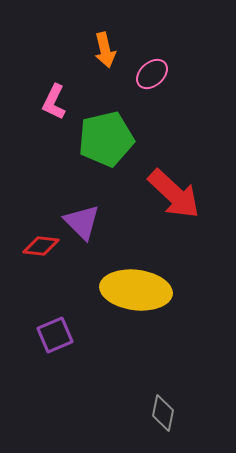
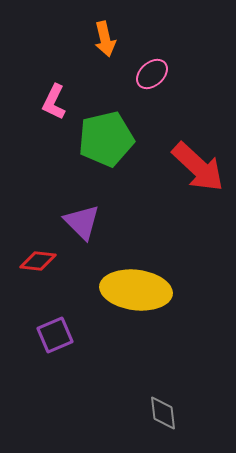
orange arrow: moved 11 px up
red arrow: moved 24 px right, 27 px up
red diamond: moved 3 px left, 15 px down
gray diamond: rotated 18 degrees counterclockwise
